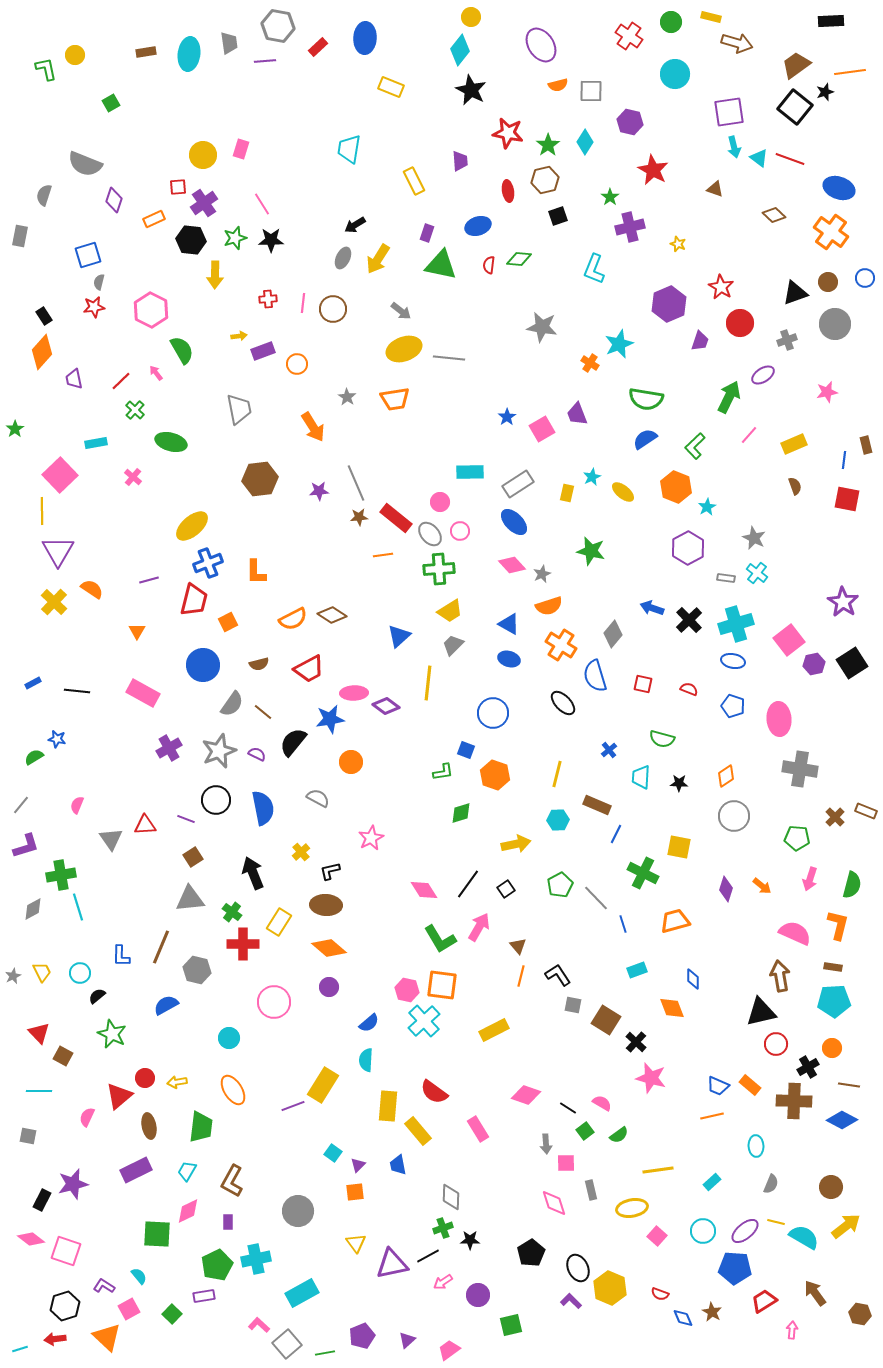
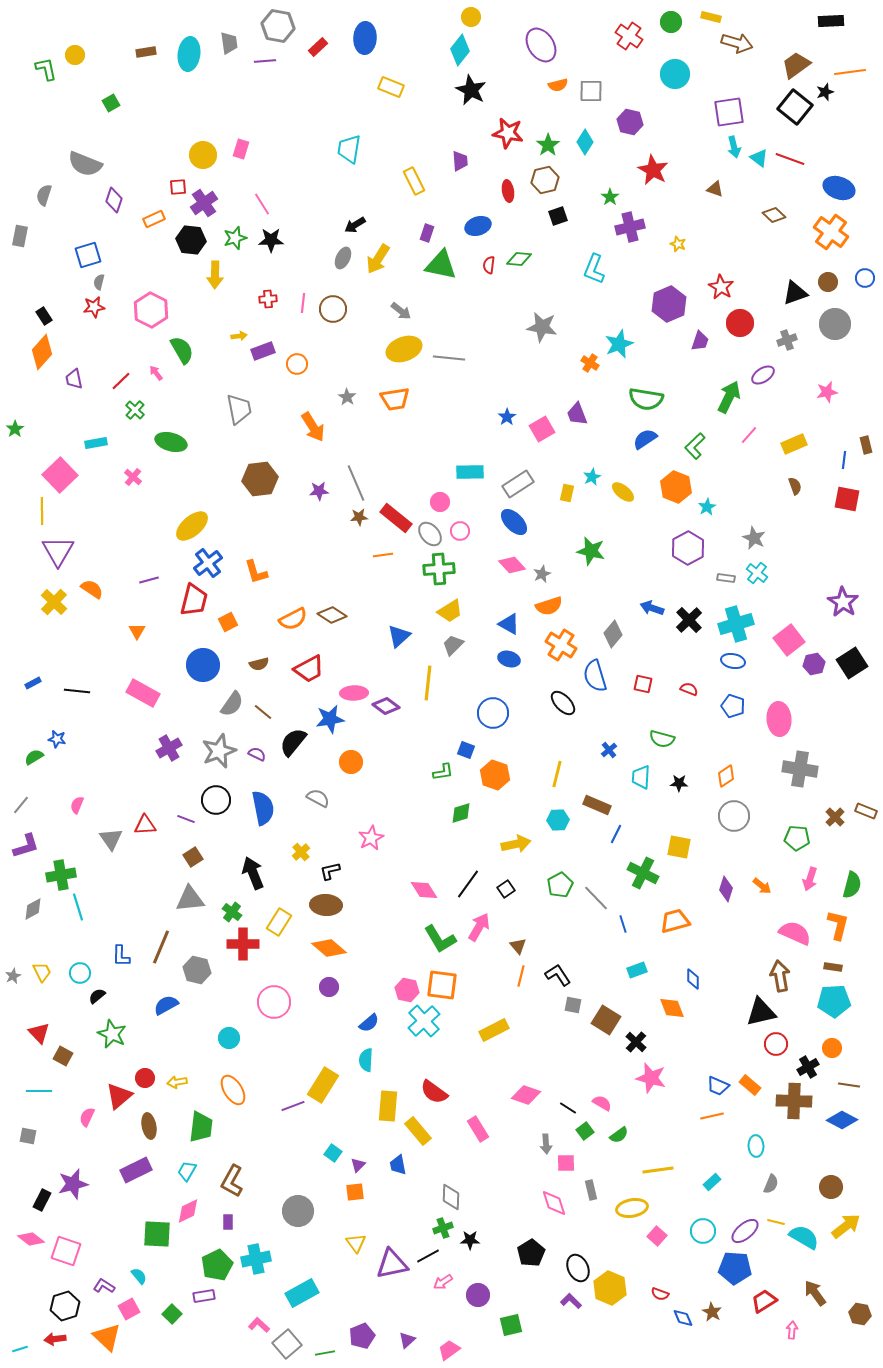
blue cross at (208, 563): rotated 16 degrees counterclockwise
orange L-shape at (256, 572): rotated 16 degrees counterclockwise
